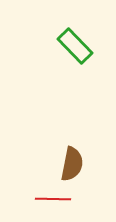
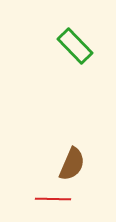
brown semicircle: rotated 12 degrees clockwise
